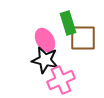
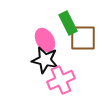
green rectangle: rotated 10 degrees counterclockwise
